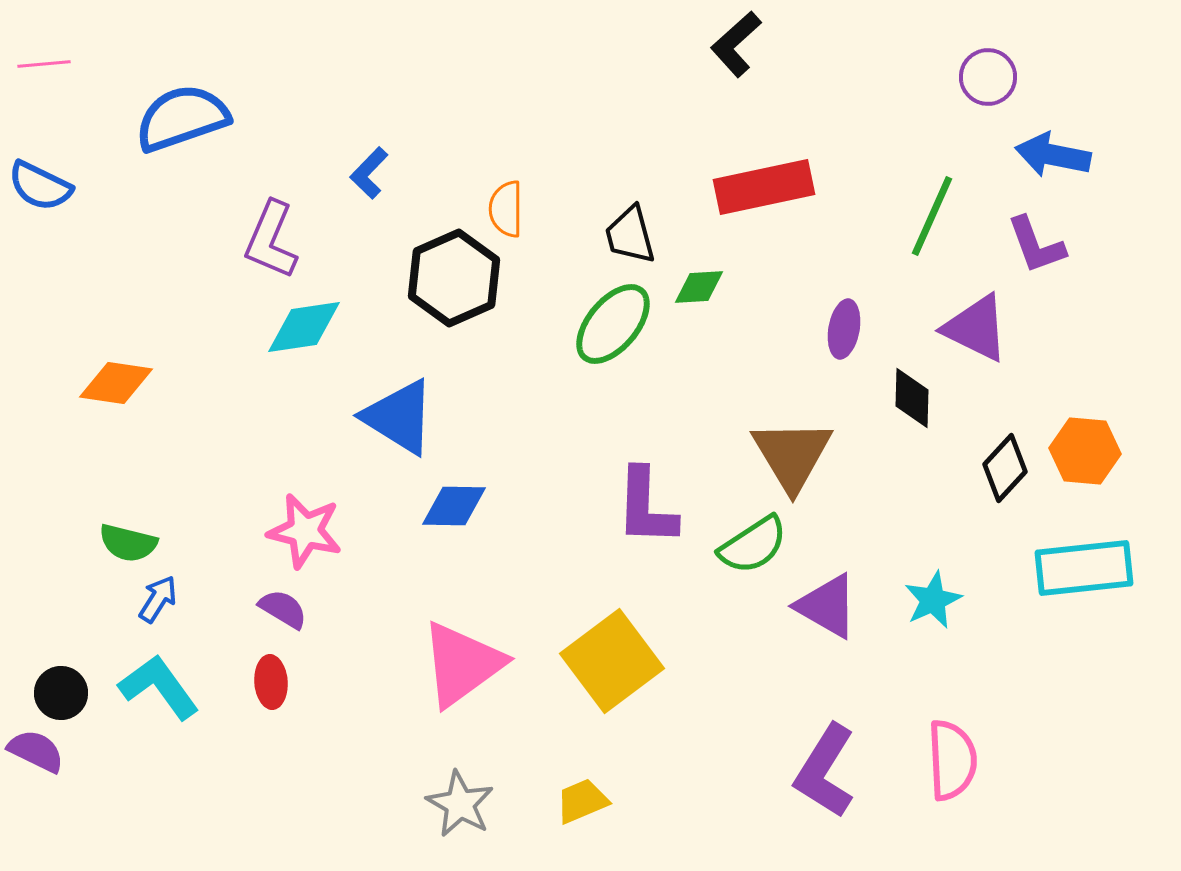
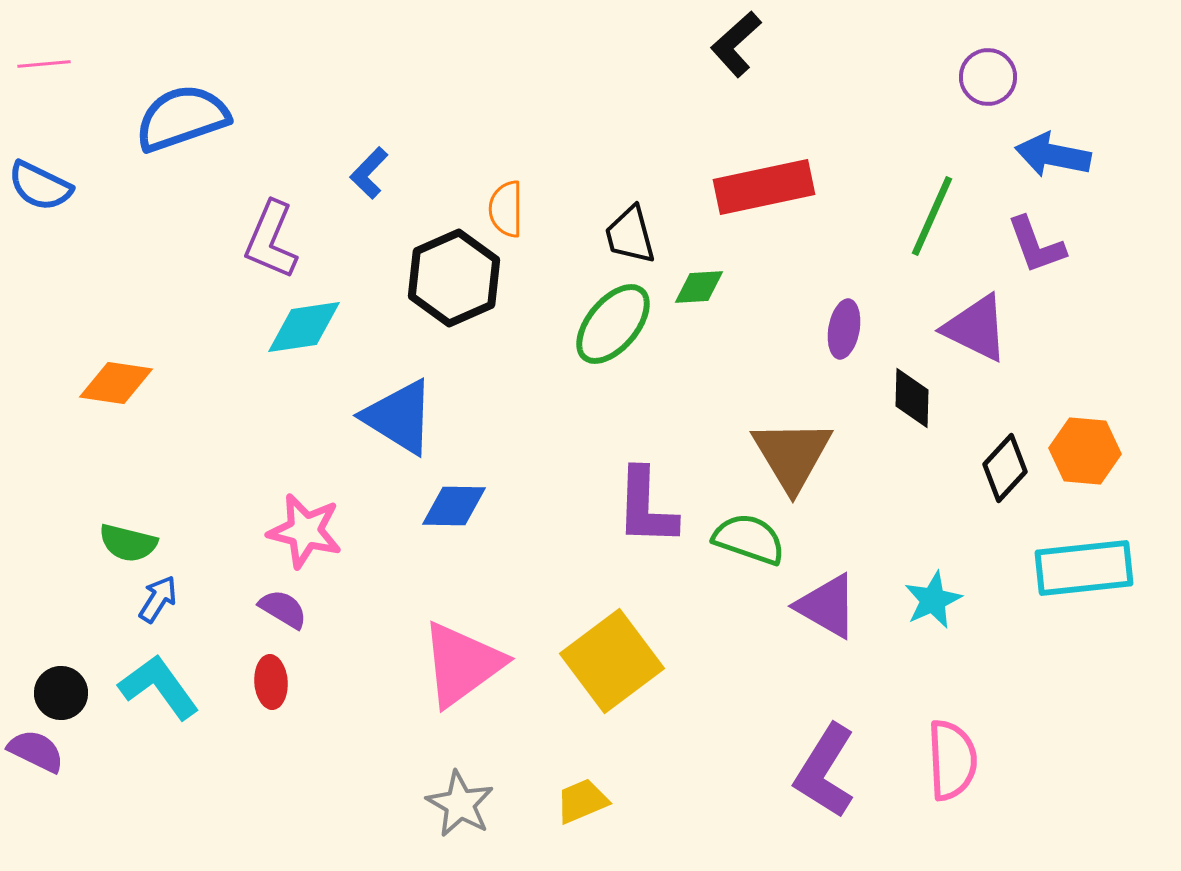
green semicircle at (753, 545): moved 4 px left, 6 px up; rotated 128 degrees counterclockwise
